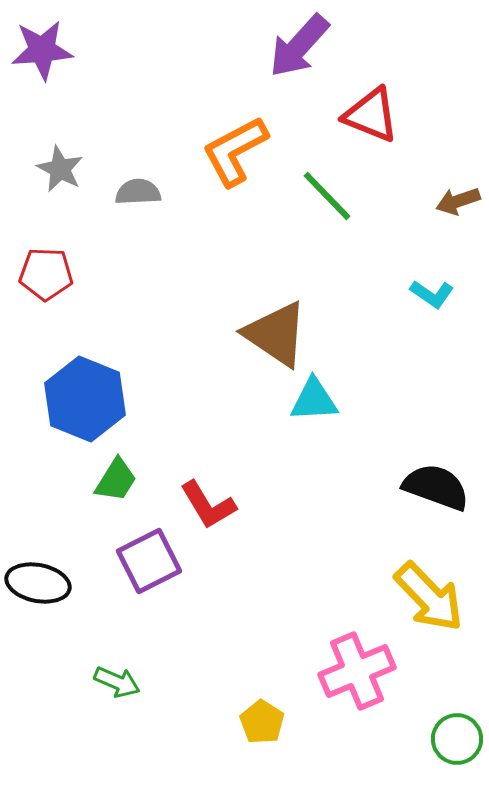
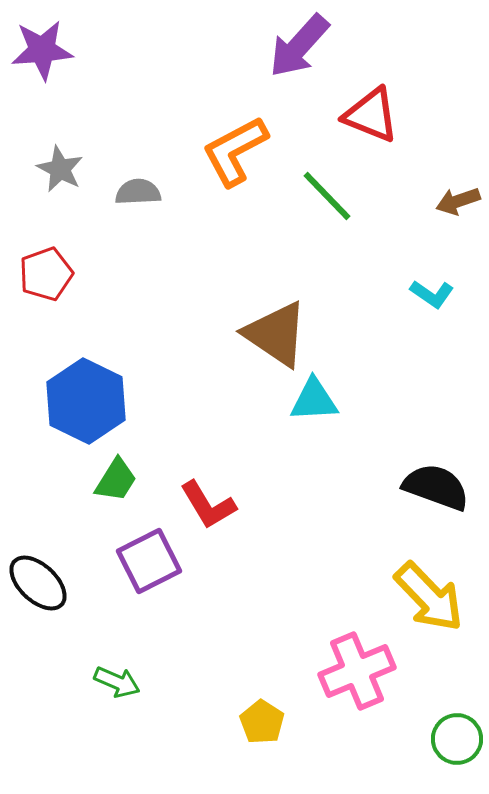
red pentagon: rotated 22 degrees counterclockwise
blue hexagon: moved 1 px right, 2 px down; rotated 4 degrees clockwise
black ellipse: rotated 32 degrees clockwise
